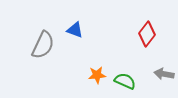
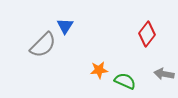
blue triangle: moved 10 px left, 4 px up; rotated 42 degrees clockwise
gray semicircle: rotated 20 degrees clockwise
orange star: moved 2 px right, 5 px up
